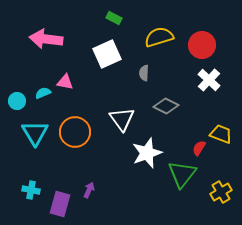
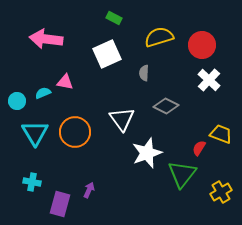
cyan cross: moved 1 px right, 8 px up
